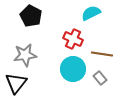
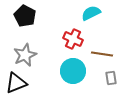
black pentagon: moved 6 px left
gray star: rotated 15 degrees counterclockwise
cyan circle: moved 2 px down
gray rectangle: moved 11 px right; rotated 32 degrees clockwise
black triangle: rotated 30 degrees clockwise
